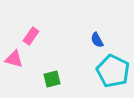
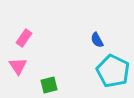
pink rectangle: moved 7 px left, 2 px down
pink triangle: moved 4 px right, 7 px down; rotated 42 degrees clockwise
green square: moved 3 px left, 6 px down
